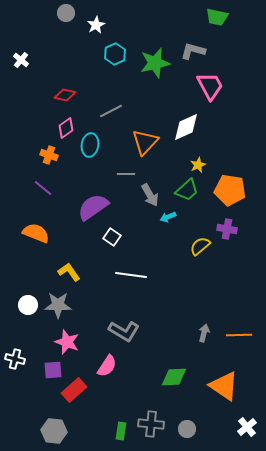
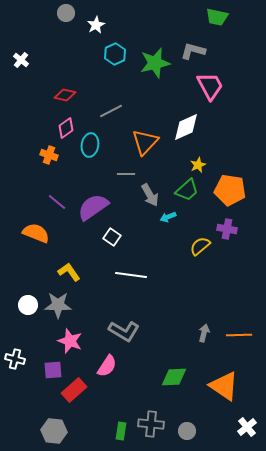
purple line at (43, 188): moved 14 px right, 14 px down
pink star at (67, 342): moved 3 px right, 1 px up
gray circle at (187, 429): moved 2 px down
